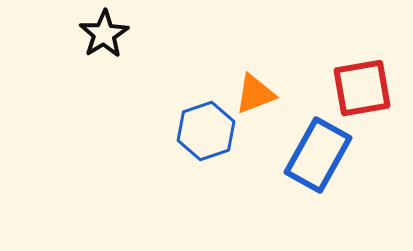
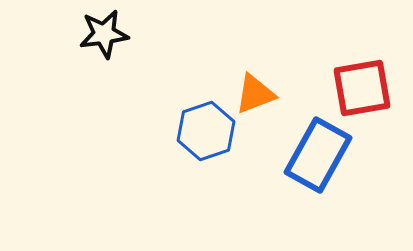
black star: rotated 24 degrees clockwise
